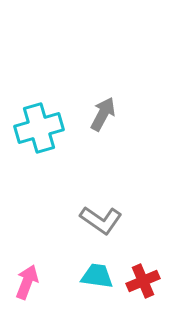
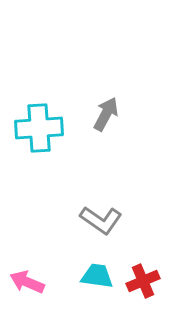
gray arrow: moved 3 px right
cyan cross: rotated 12 degrees clockwise
pink arrow: rotated 88 degrees counterclockwise
